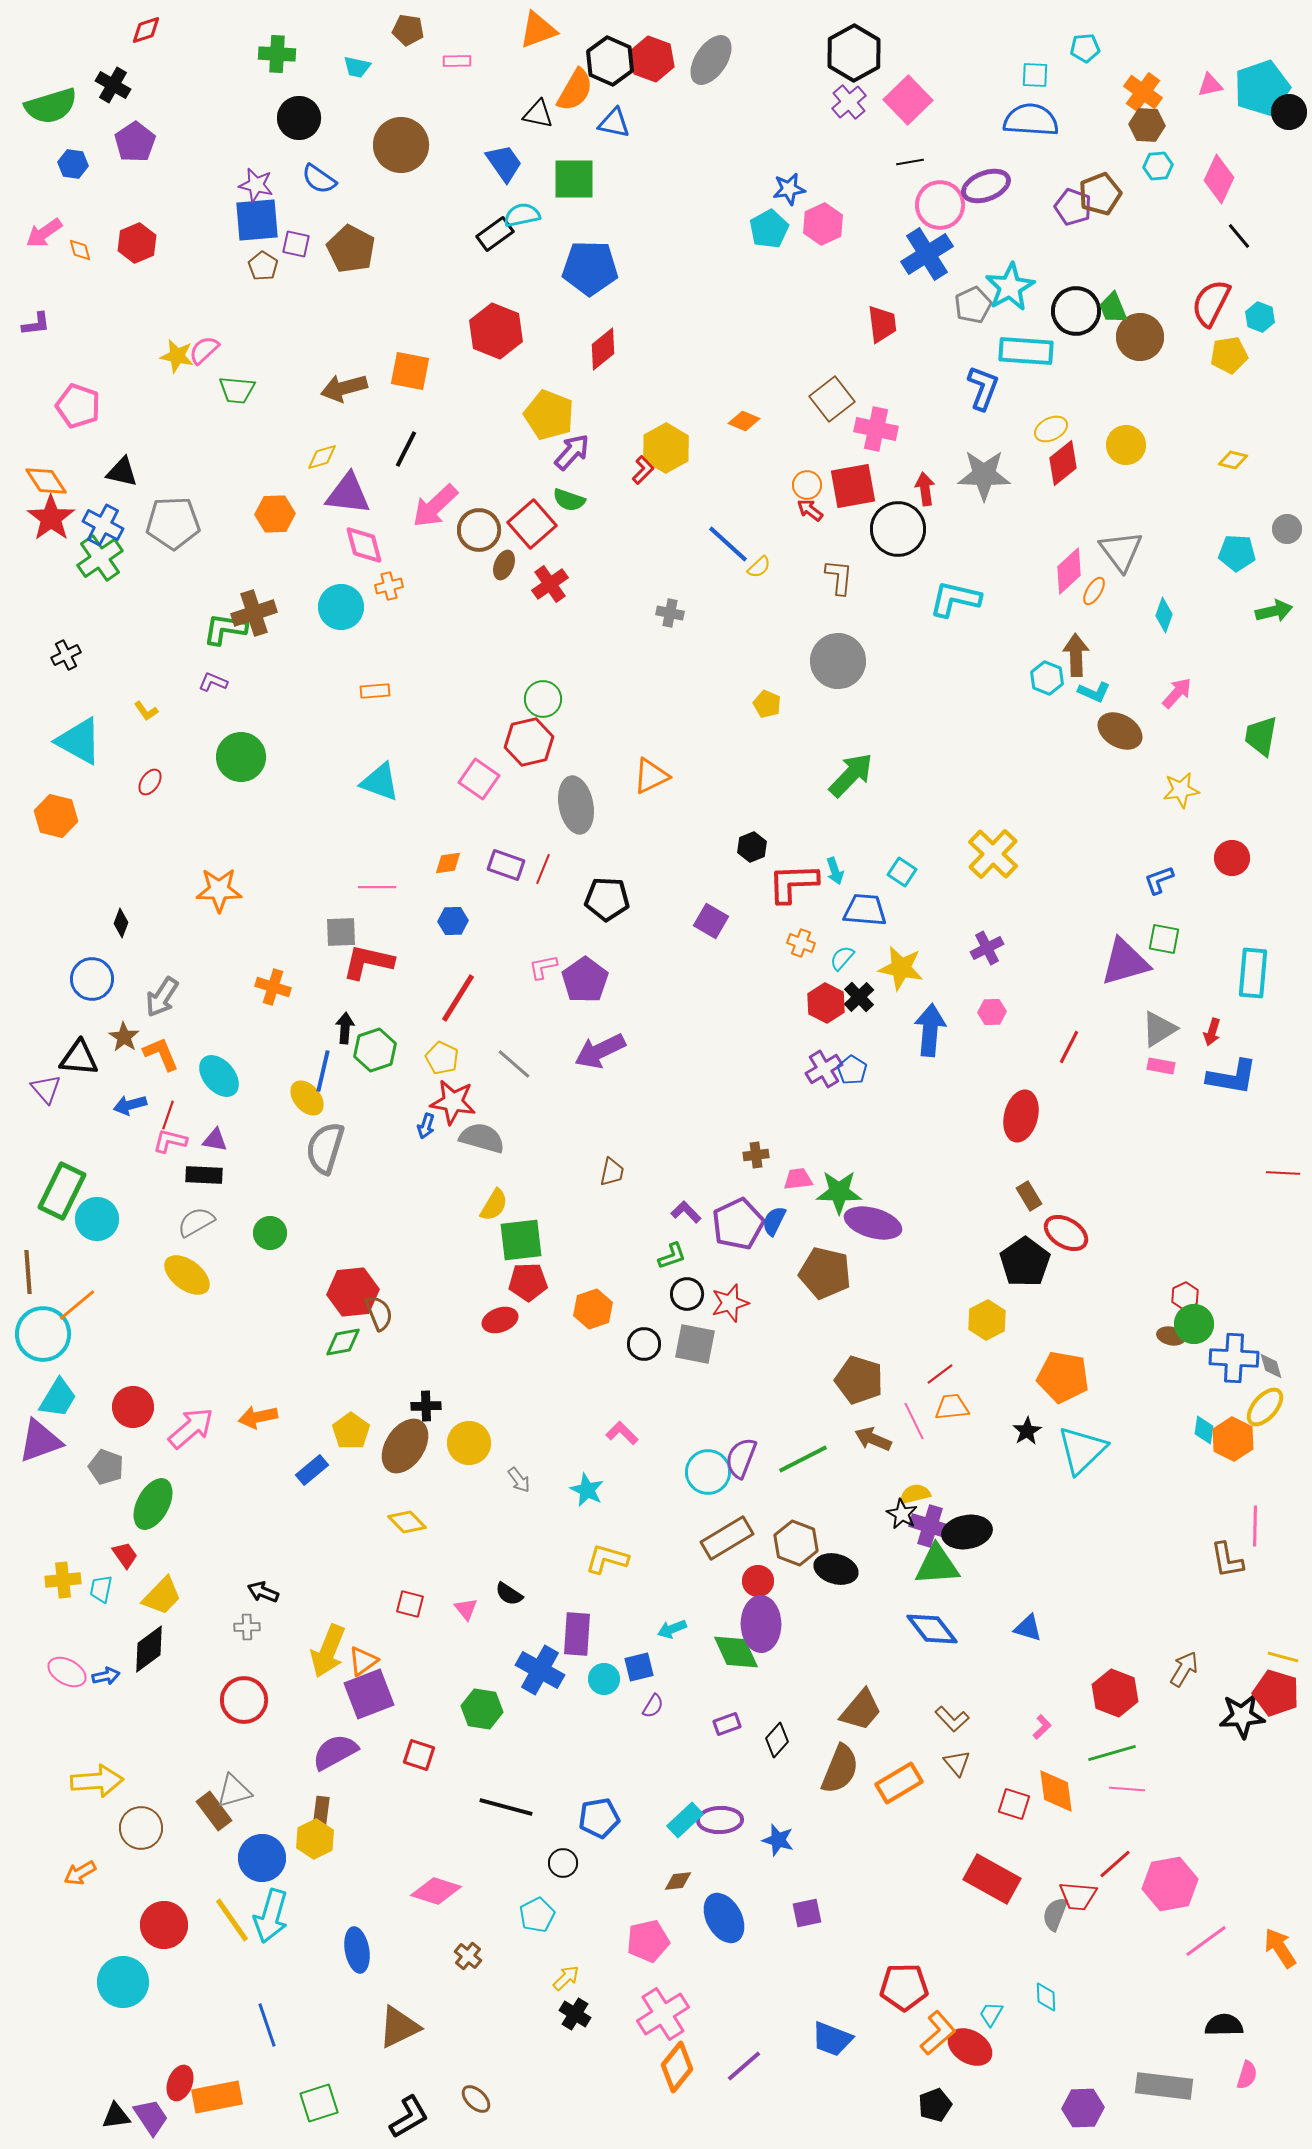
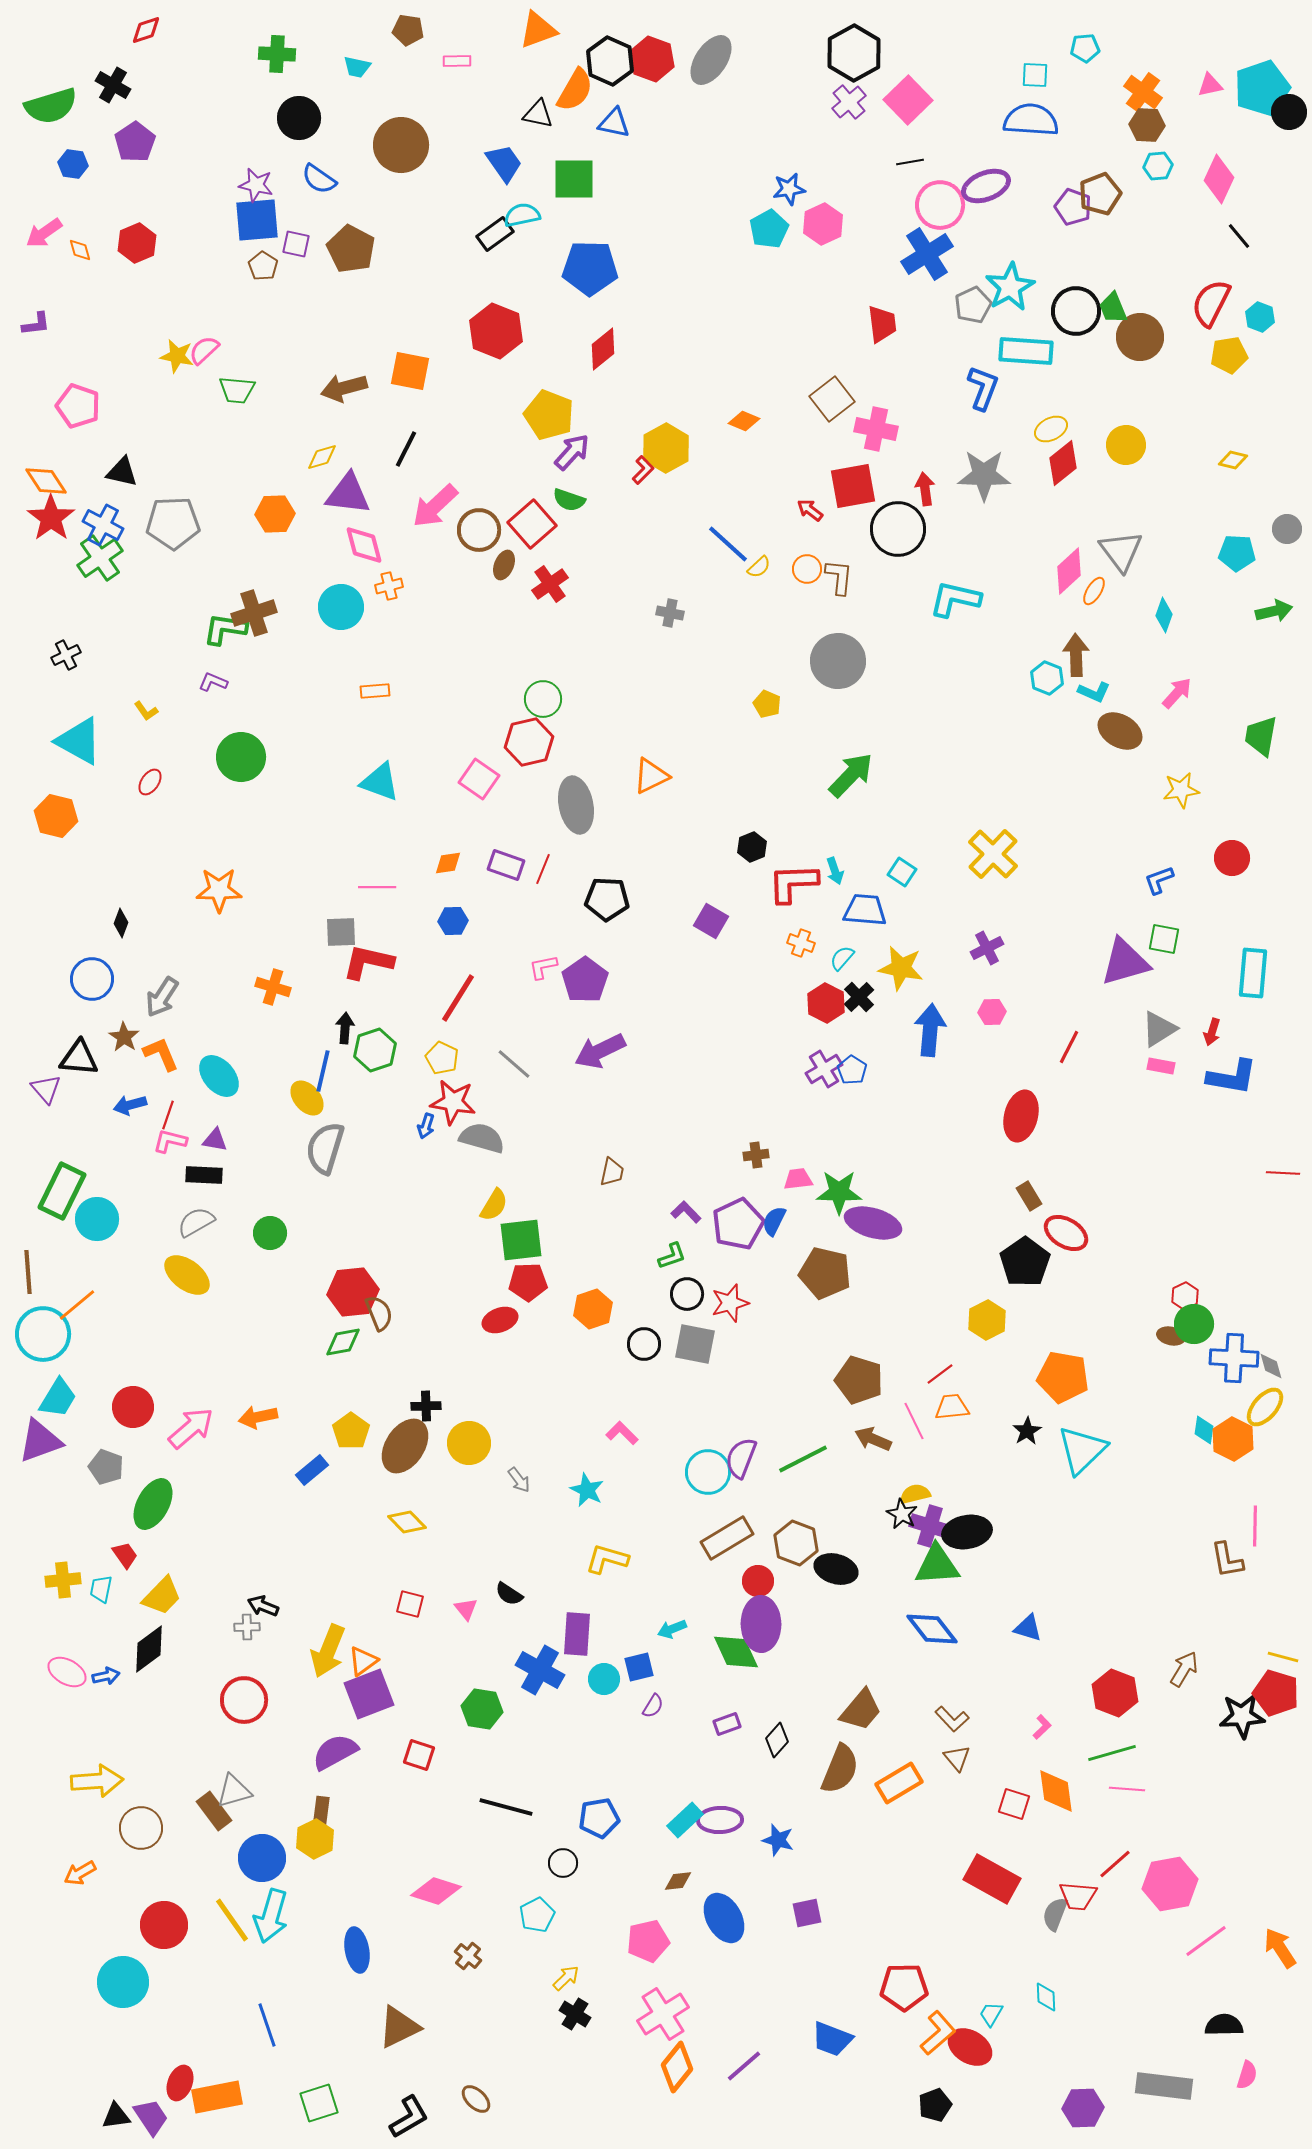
orange circle at (807, 485): moved 84 px down
black arrow at (263, 1592): moved 14 px down
brown triangle at (957, 1763): moved 5 px up
